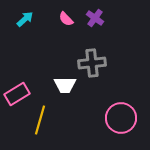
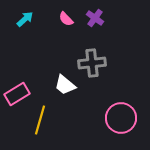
white trapezoid: rotated 40 degrees clockwise
